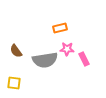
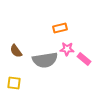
pink rectangle: rotated 24 degrees counterclockwise
